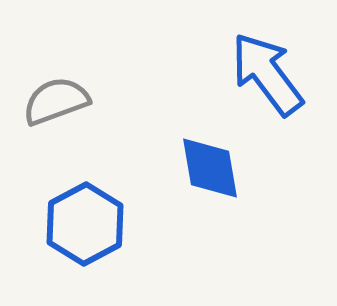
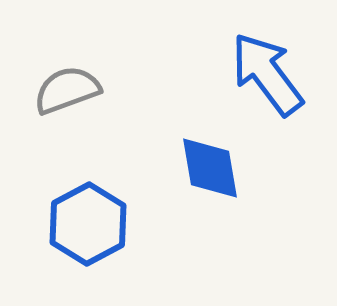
gray semicircle: moved 11 px right, 11 px up
blue hexagon: moved 3 px right
